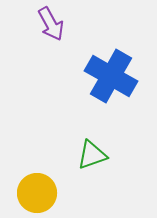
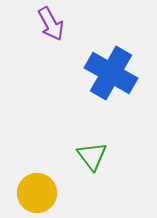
blue cross: moved 3 px up
green triangle: moved 1 px down; rotated 48 degrees counterclockwise
